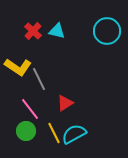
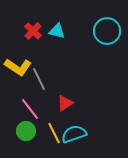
cyan semicircle: rotated 10 degrees clockwise
